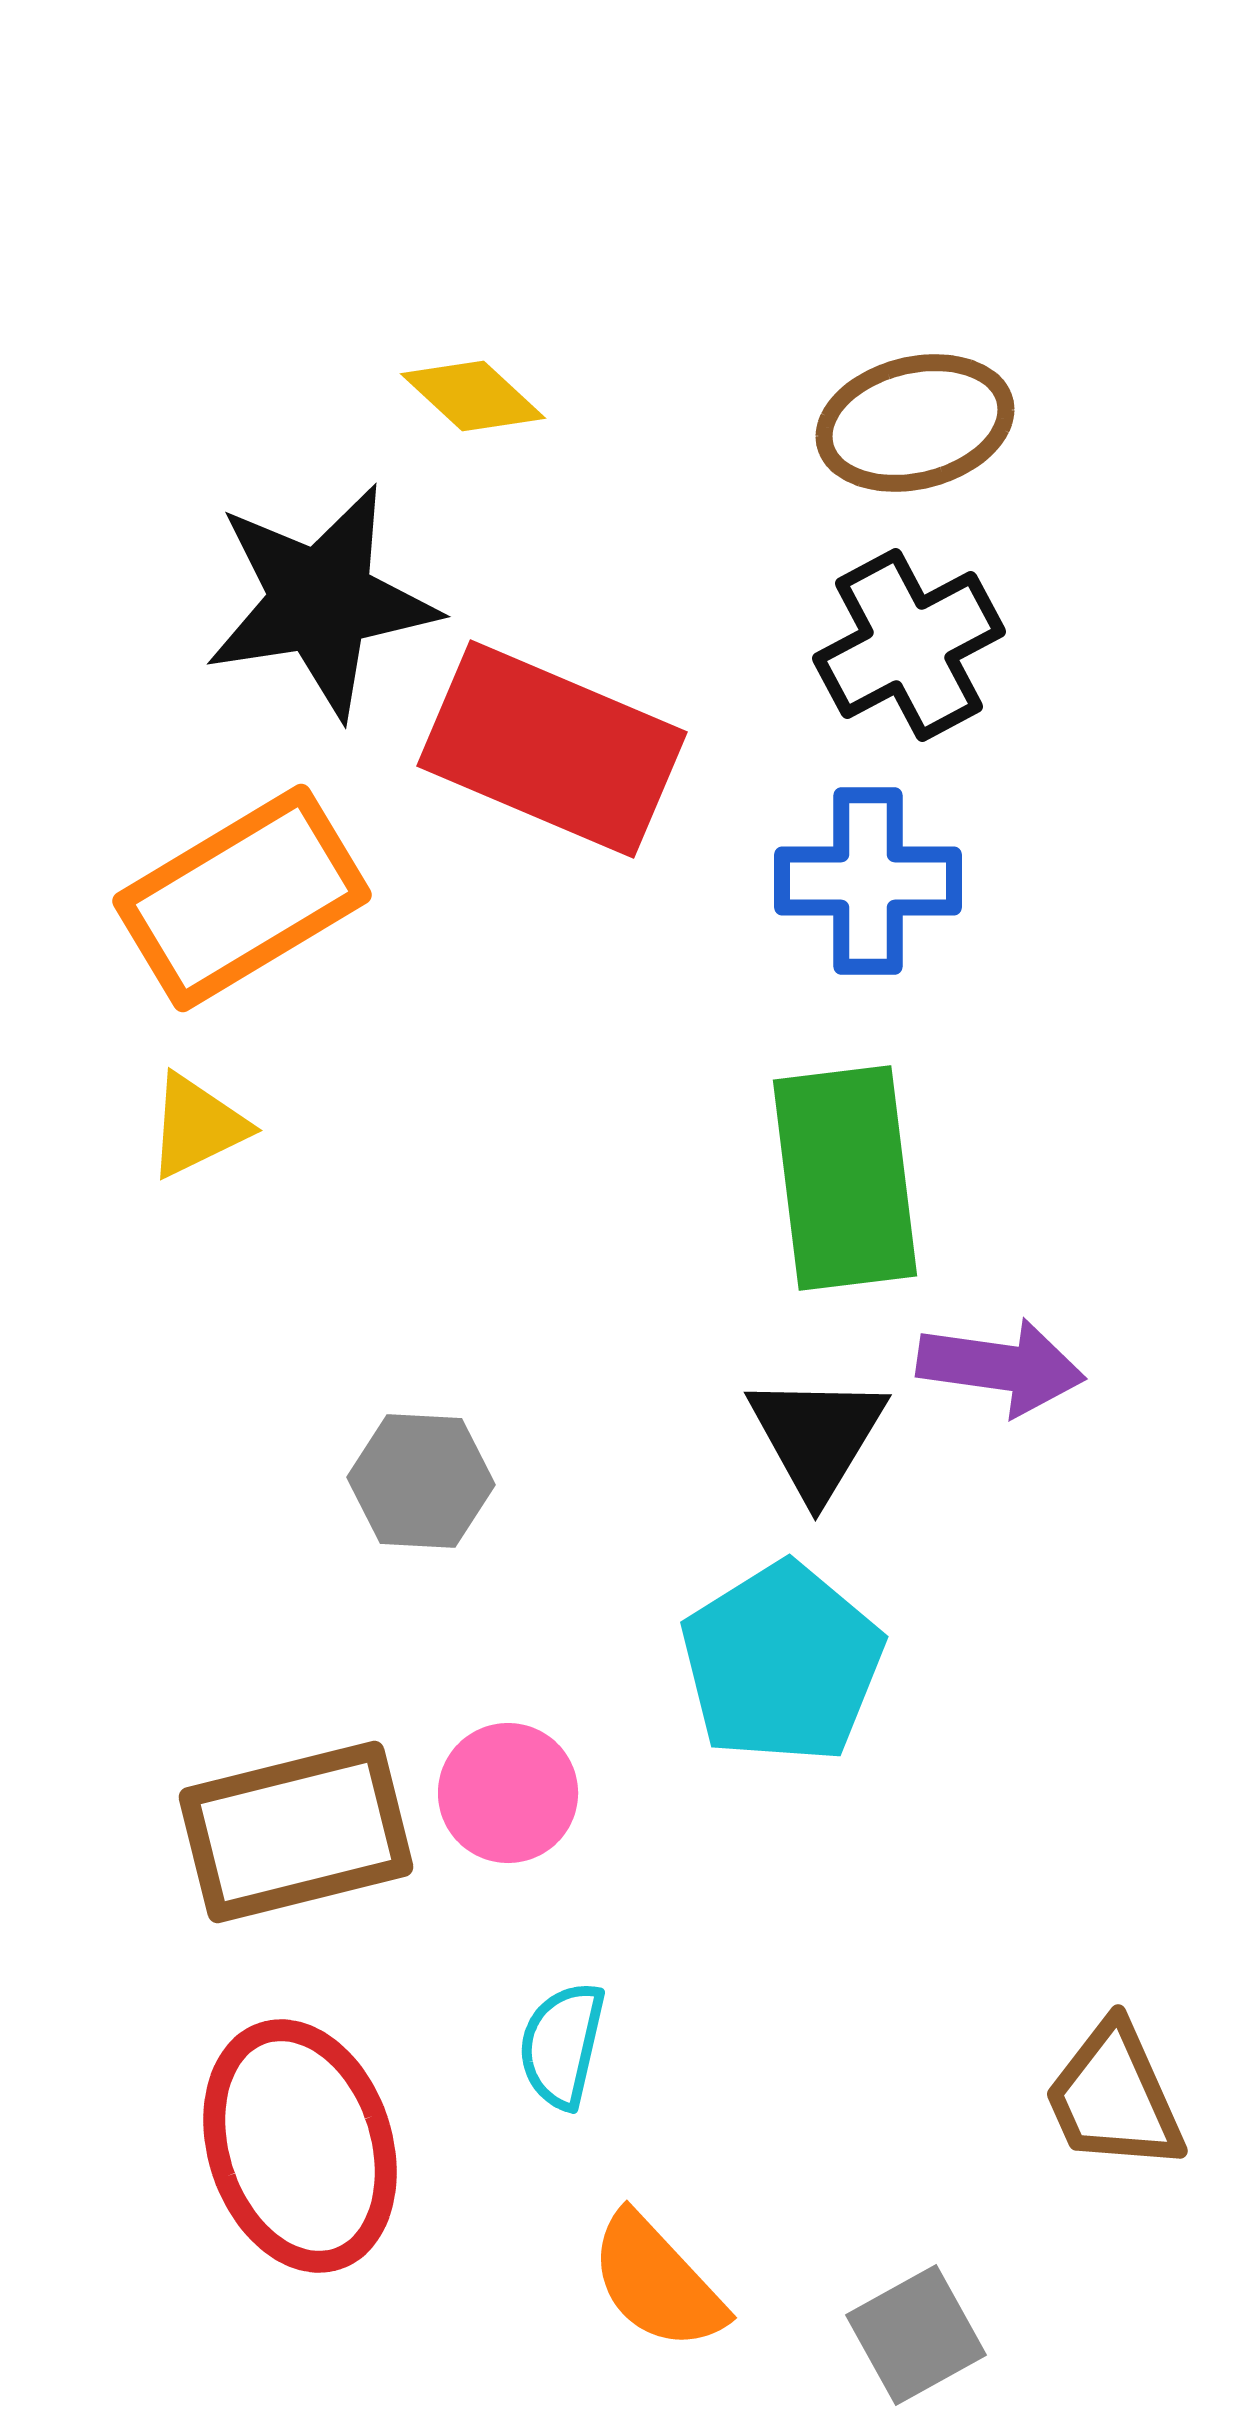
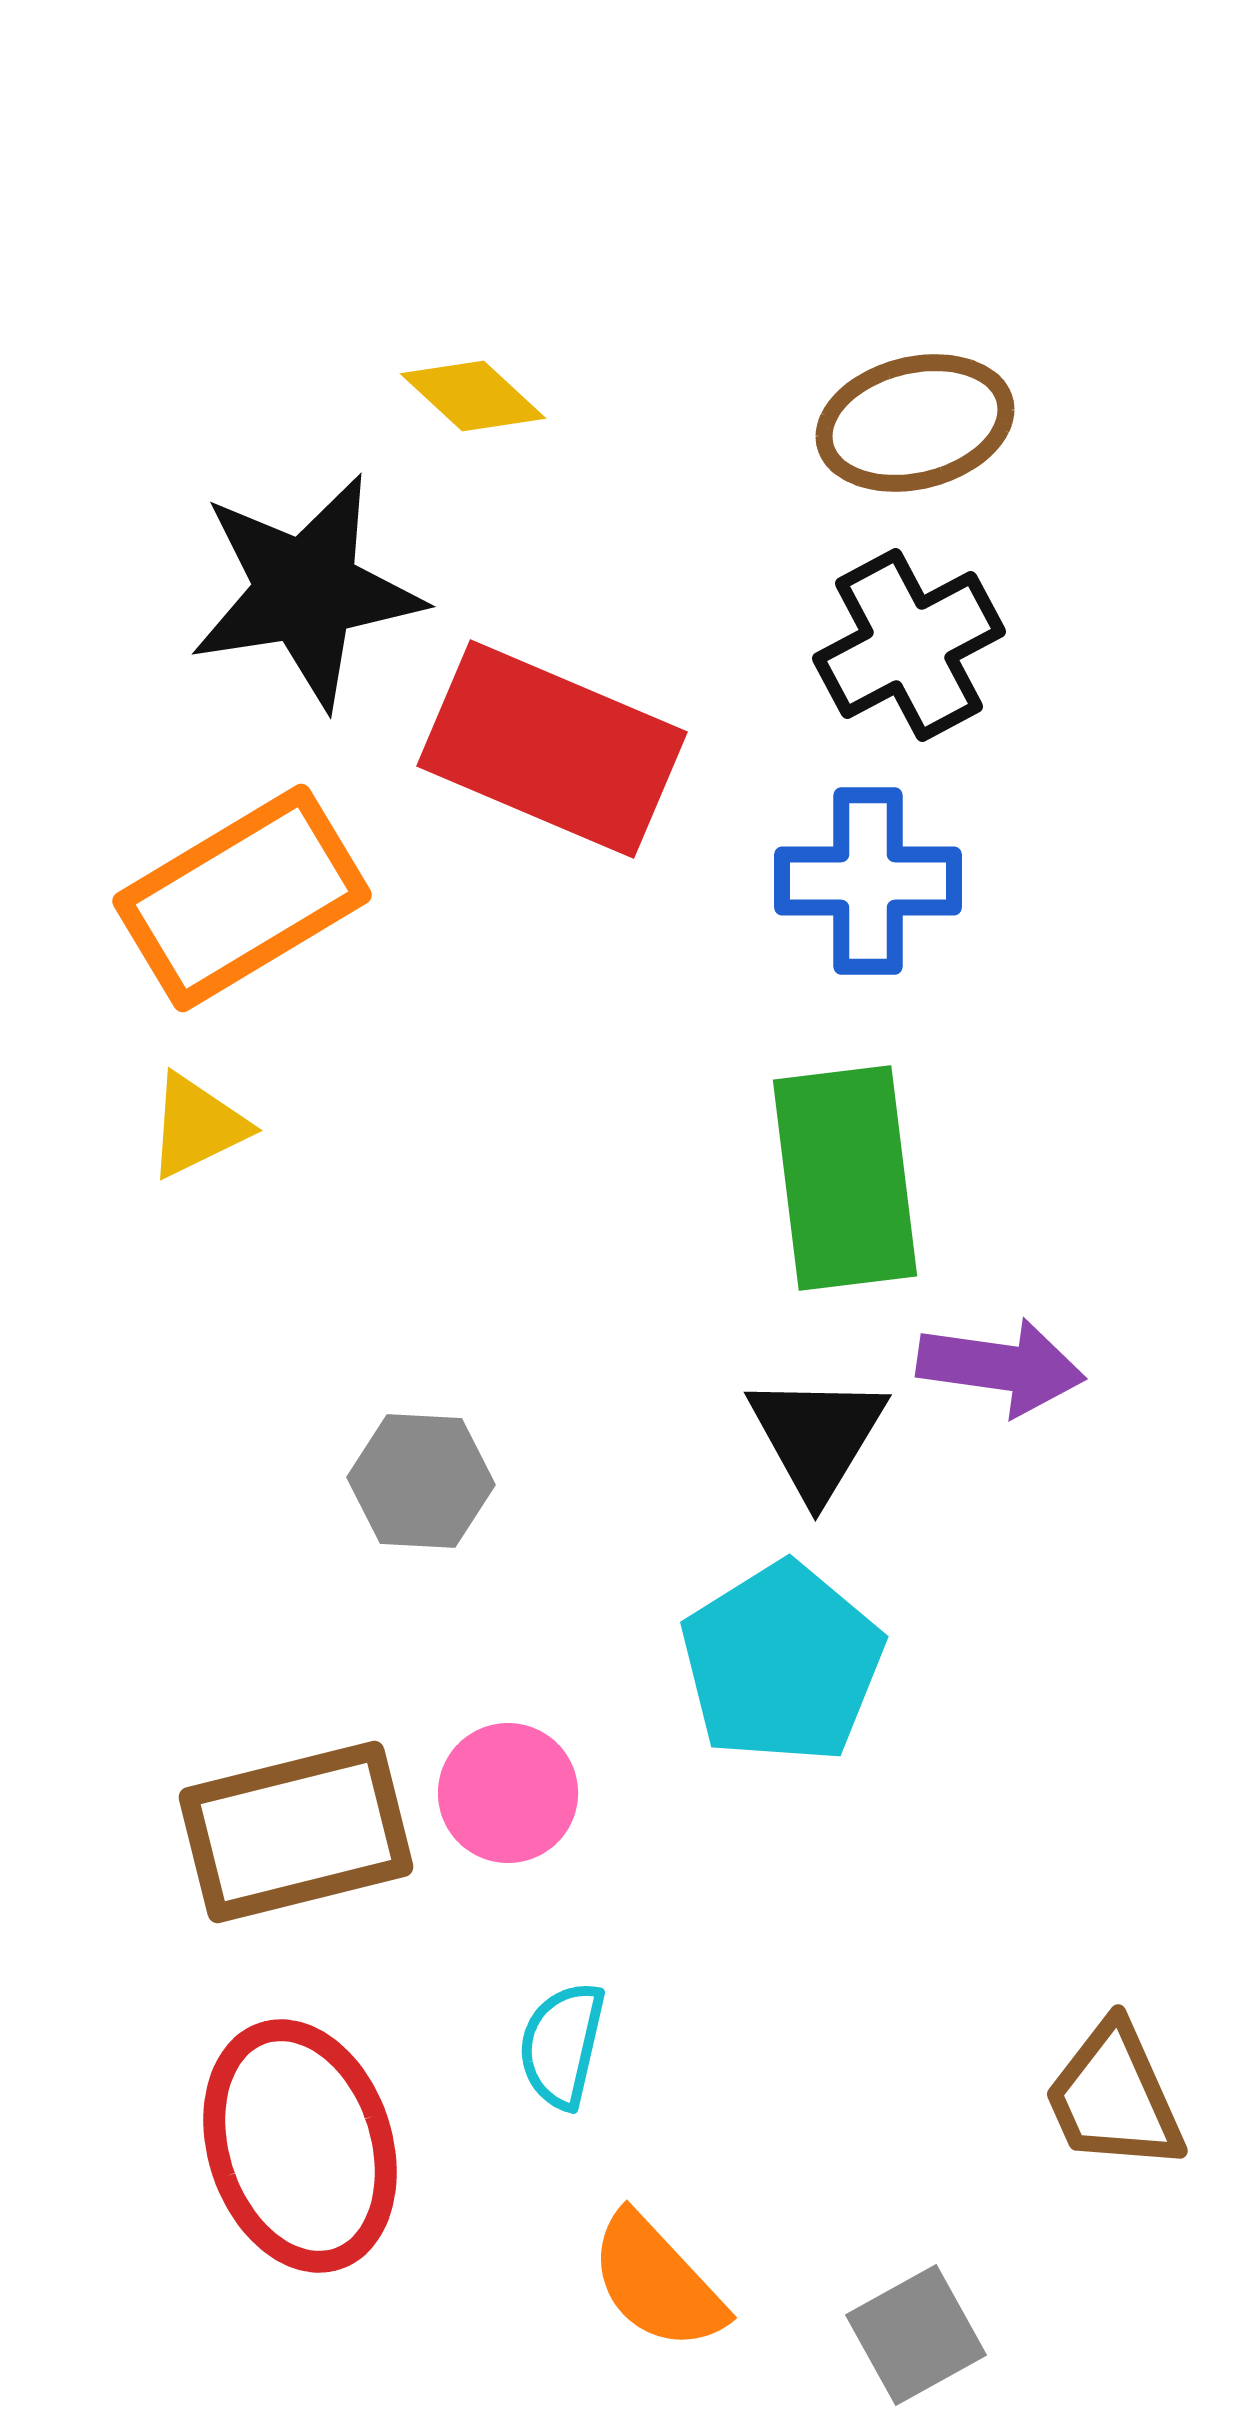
black star: moved 15 px left, 10 px up
